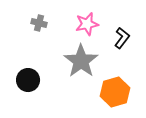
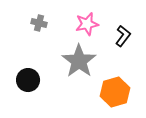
black L-shape: moved 1 px right, 2 px up
gray star: moved 2 px left
